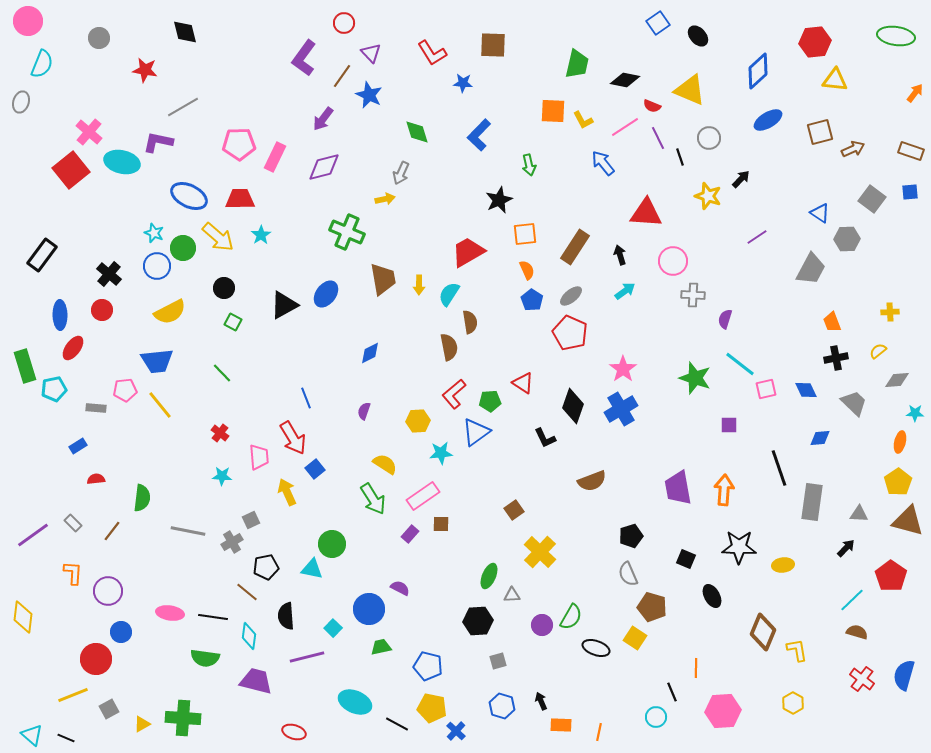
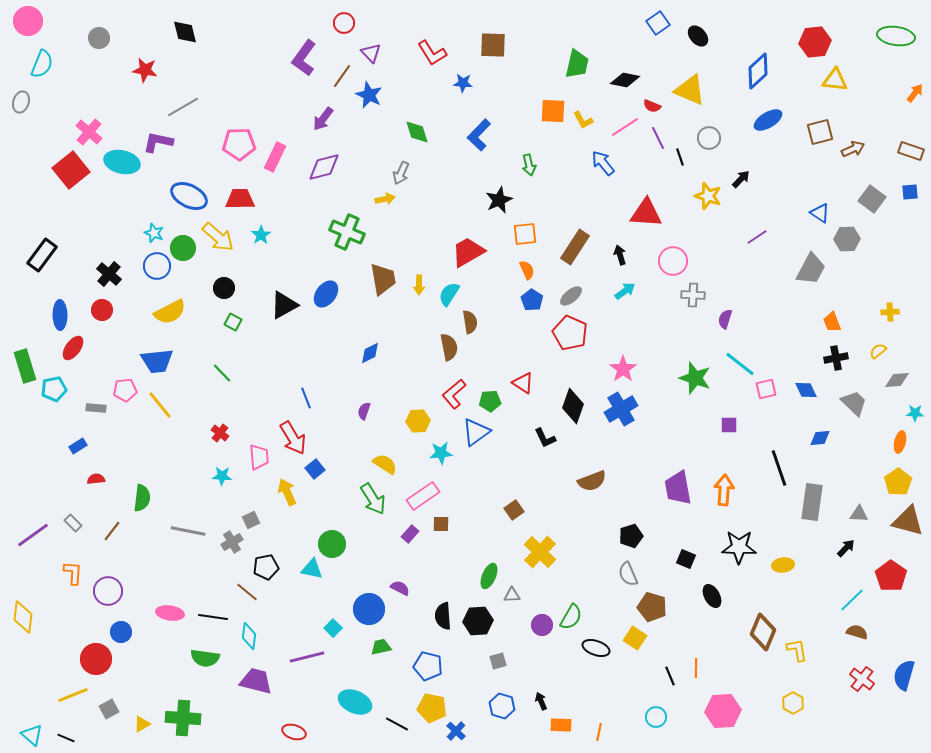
black semicircle at (286, 616): moved 157 px right
black line at (672, 692): moved 2 px left, 16 px up
